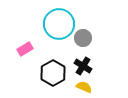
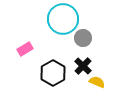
cyan circle: moved 4 px right, 5 px up
black cross: rotated 12 degrees clockwise
yellow semicircle: moved 13 px right, 5 px up
